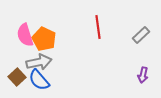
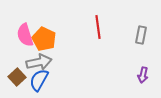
gray rectangle: rotated 36 degrees counterclockwise
blue semicircle: rotated 70 degrees clockwise
